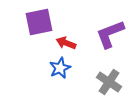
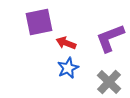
purple L-shape: moved 4 px down
blue star: moved 8 px right
gray cross: rotated 10 degrees clockwise
